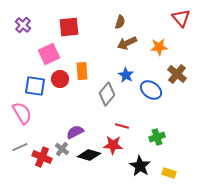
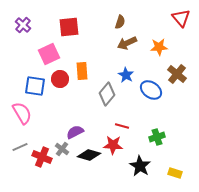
yellow rectangle: moved 6 px right
